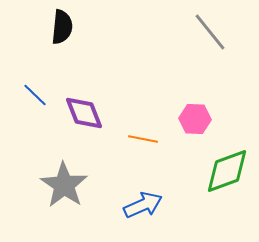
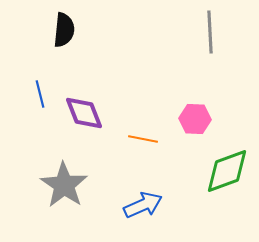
black semicircle: moved 2 px right, 3 px down
gray line: rotated 36 degrees clockwise
blue line: moved 5 px right, 1 px up; rotated 32 degrees clockwise
